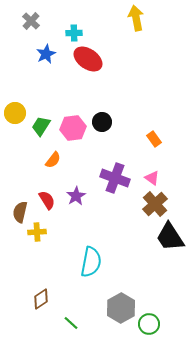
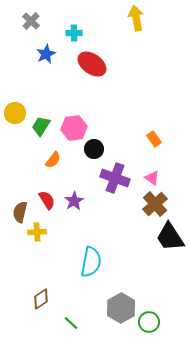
red ellipse: moved 4 px right, 5 px down
black circle: moved 8 px left, 27 px down
pink hexagon: moved 1 px right
purple star: moved 2 px left, 5 px down
green circle: moved 2 px up
